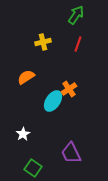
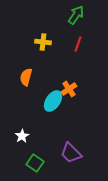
yellow cross: rotated 21 degrees clockwise
orange semicircle: rotated 42 degrees counterclockwise
white star: moved 1 px left, 2 px down
purple trapezoid: rotated 20 degrees counterclockwise
green square: moved 2 px right, 5 px up
